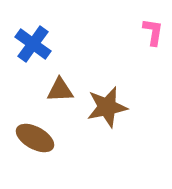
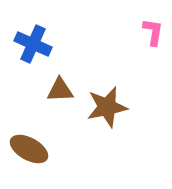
blue cross: rotated 12 degrees counterclockwise
brown ellipse: moved 6 px left, 11 px down
